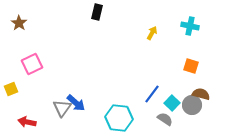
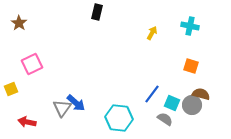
cyan square: rotated 21 degrees counterclockwise
